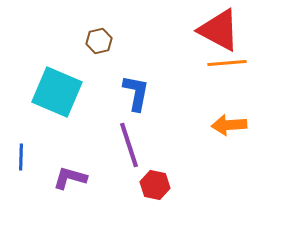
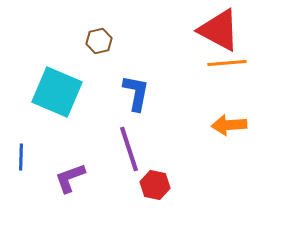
purple line: moved 4 px down
purple L-shape: rotated 36 degrees counterclockwise
